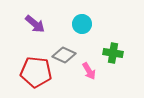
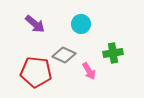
cyan circle: moved 1 px left
green cross: rotated 18 degrees counterclockwise
